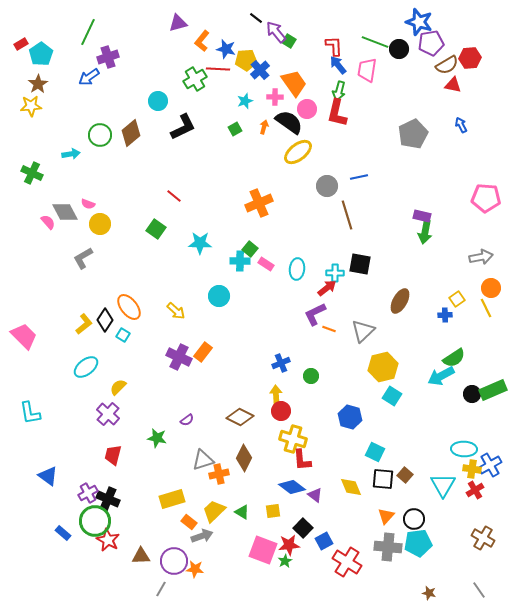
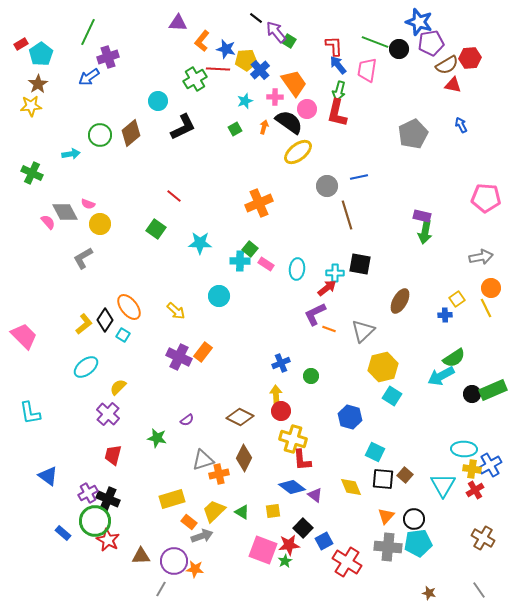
purple triangle at (178, 23): rotated 18 degrees clockwise
